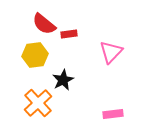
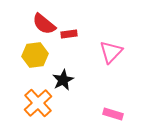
pink rectangle: rotated 24 degrees clockwise
